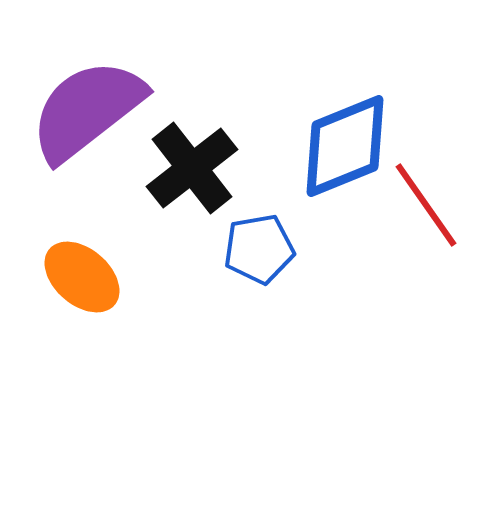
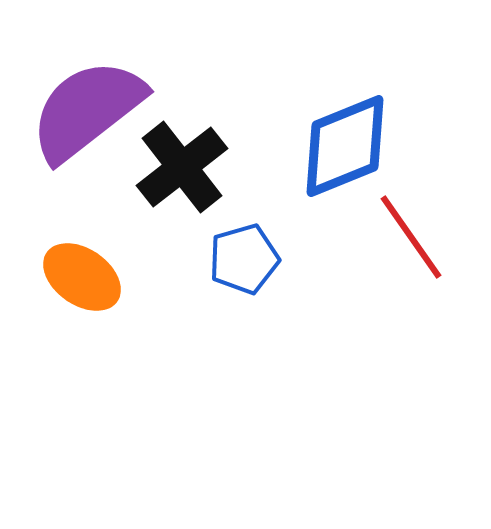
black cross: moved 10 px left, 1 px up
red line: moved 15 px left, 32 px down
blue pentagon: moved 15 px left, 10 px down; rotated 6 degrees counterclockwise
orange ellipse: rotated 6 degrees counterclockwise
